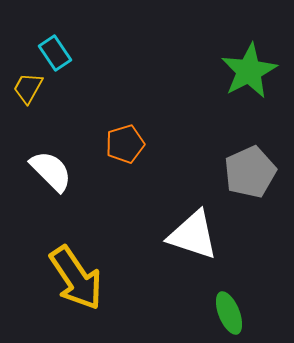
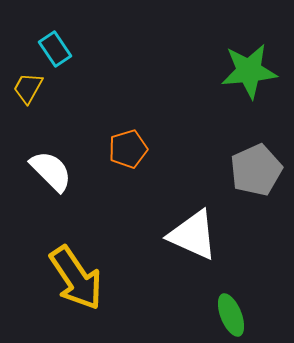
cyan rectangle: moved 4 px up
green star: rotated 22 degrees clockwise
orange pentagon: moved 3 px right, 5 px down
gray pentagon: moved 6 px right, 2 px up
white triangle: rotated 6 degrees clockwise
green ellipse: moved 2 px right, 2 px down
